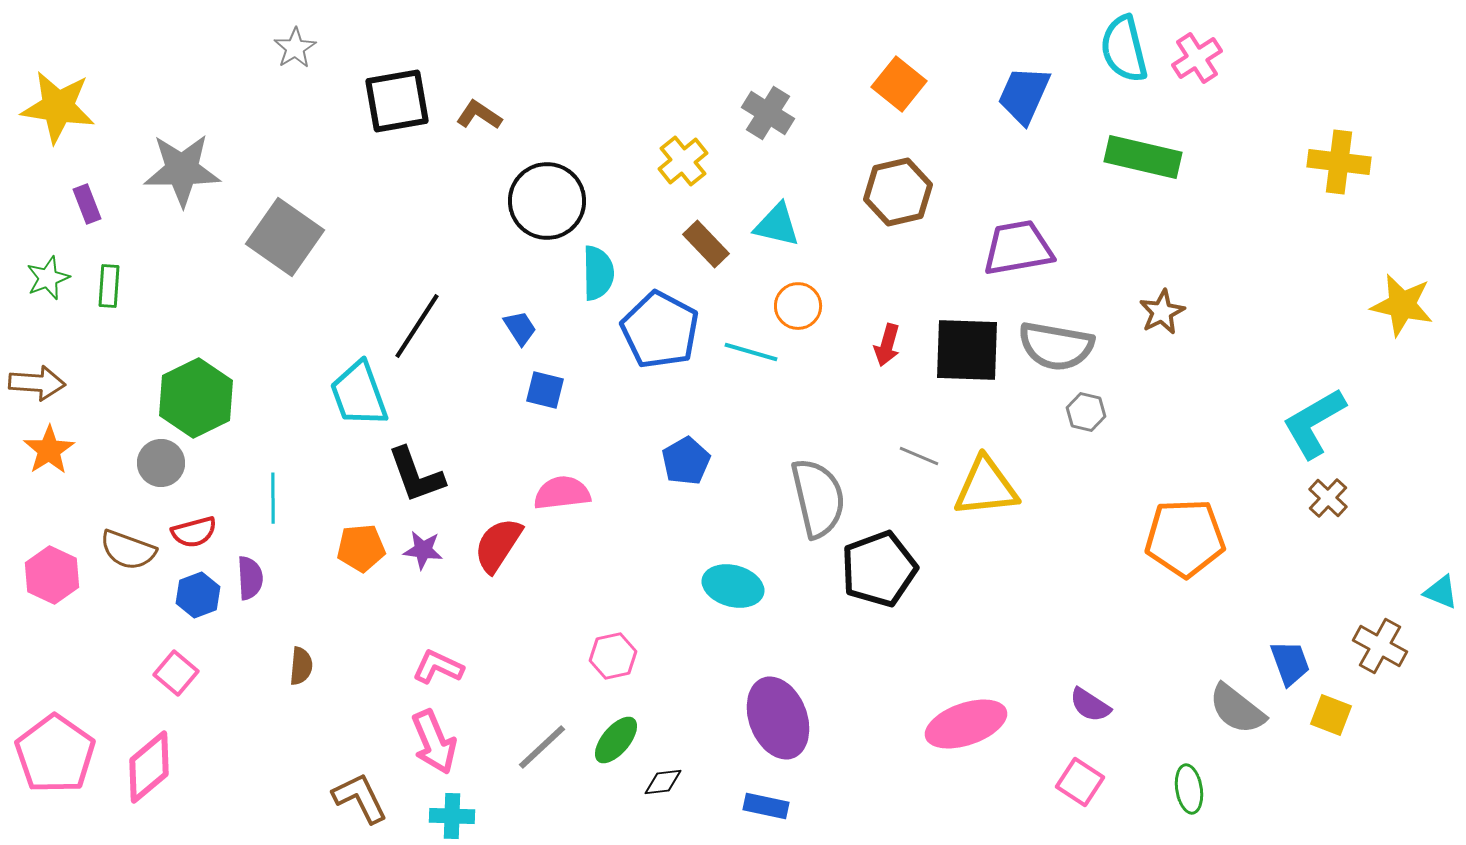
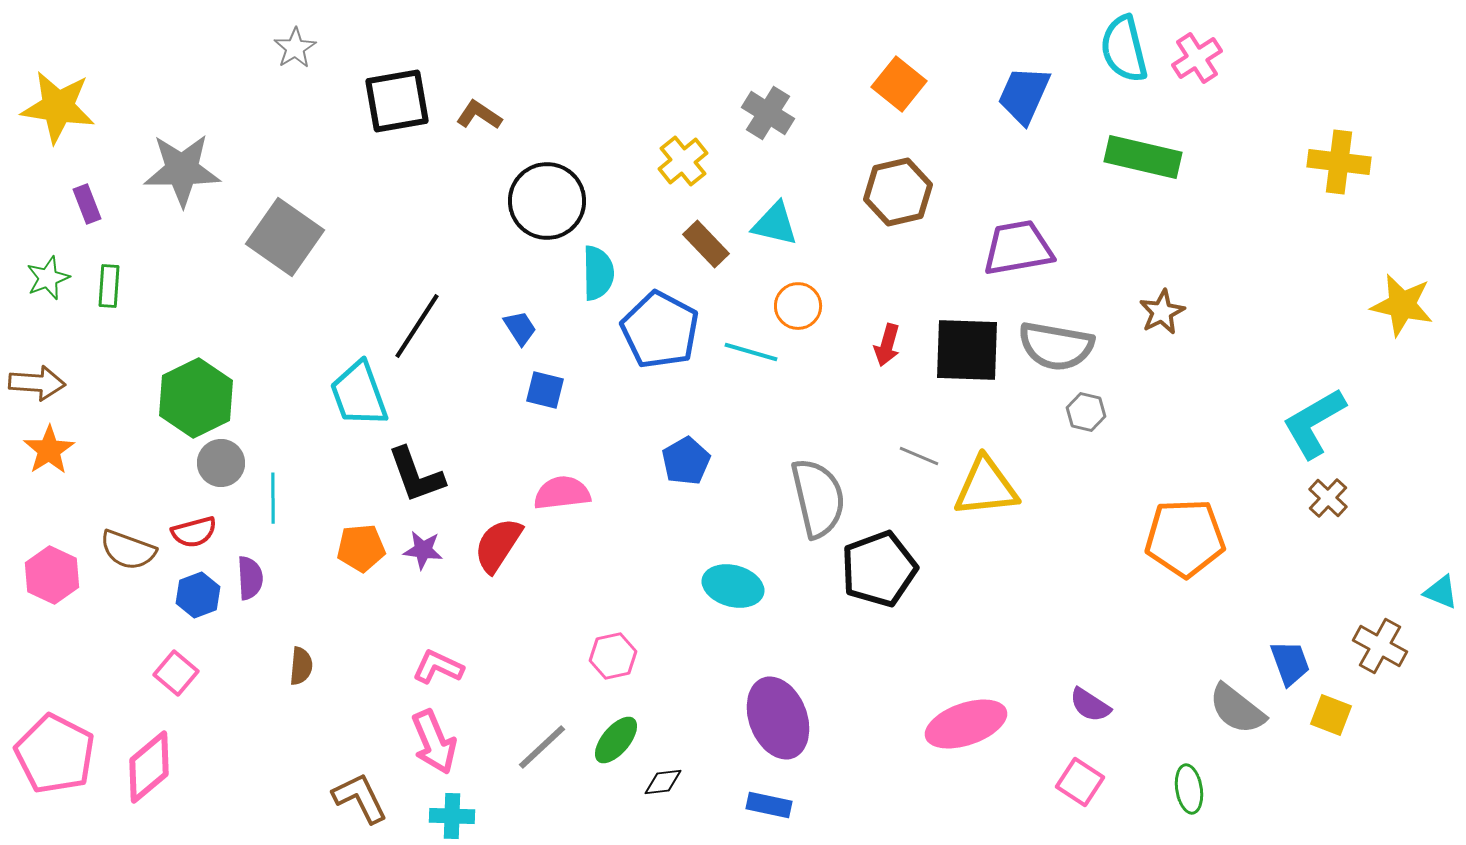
cyan triangle at (777, 225): moved 2 px left, 1 px up
gray circle at (161, 463): moved 60 px right
pink pentagon at (55, 754): rotated 8 degrees counterclockwise
blue rectangle at (766, 806): moved 3 px right, 1 px up
